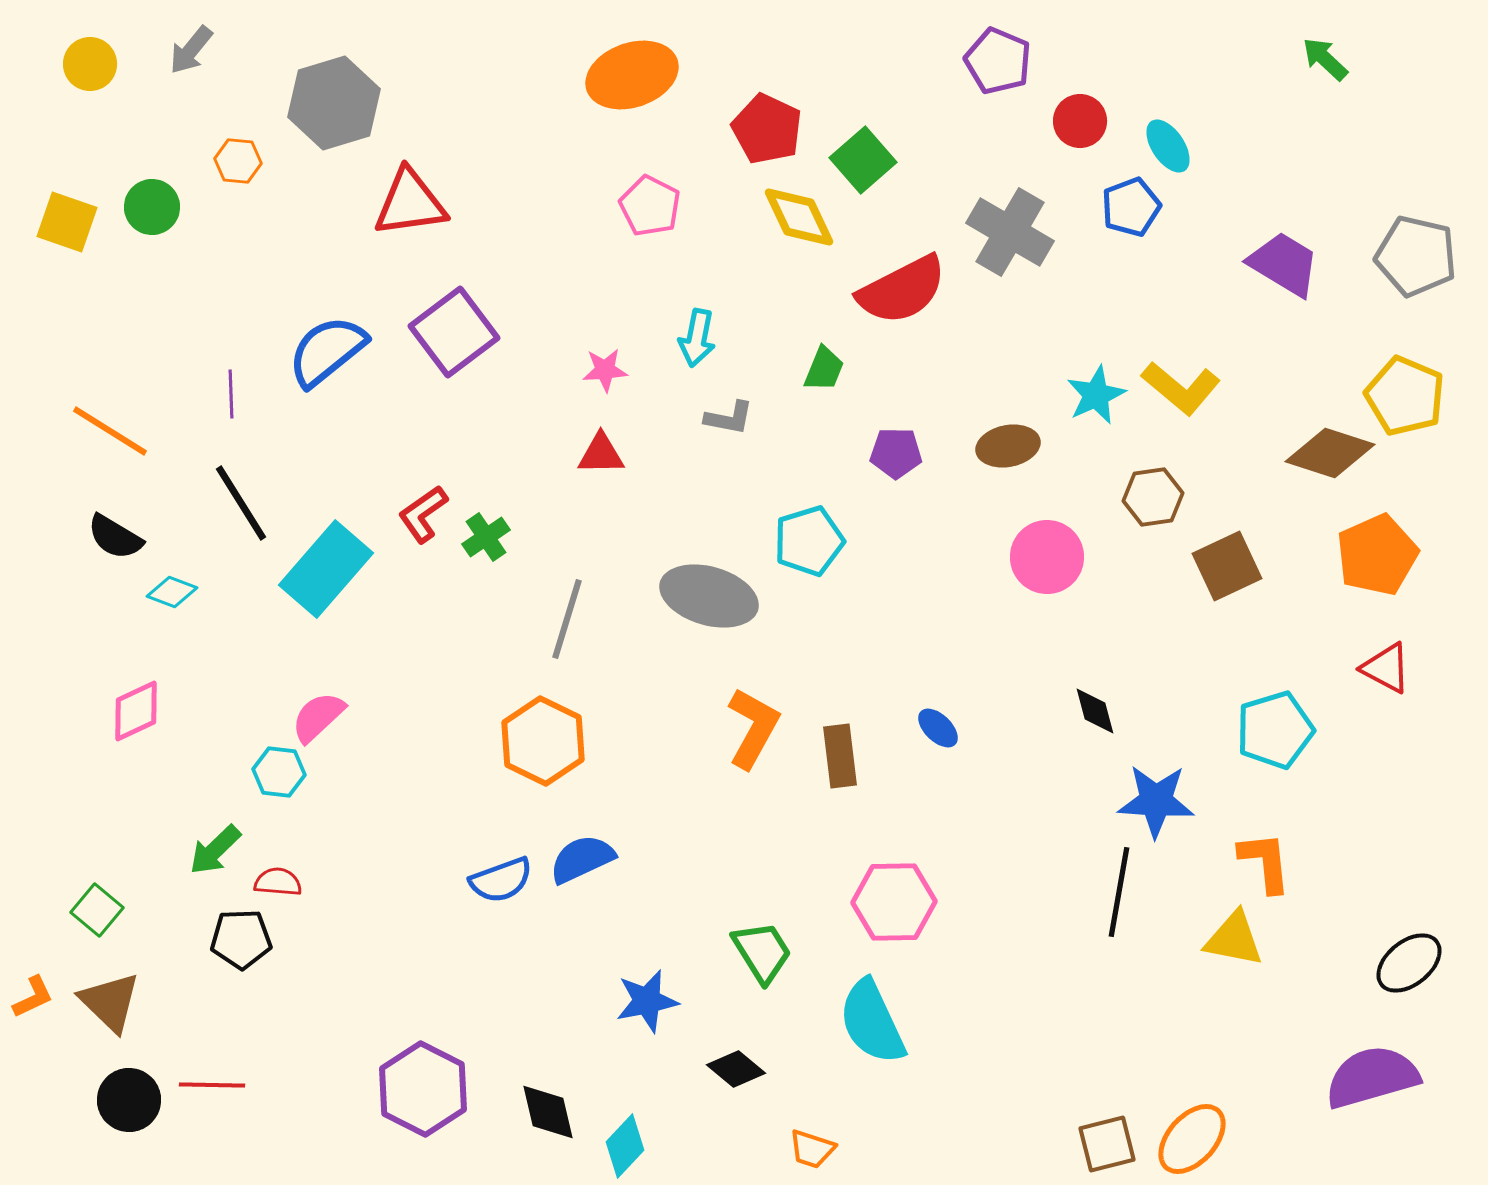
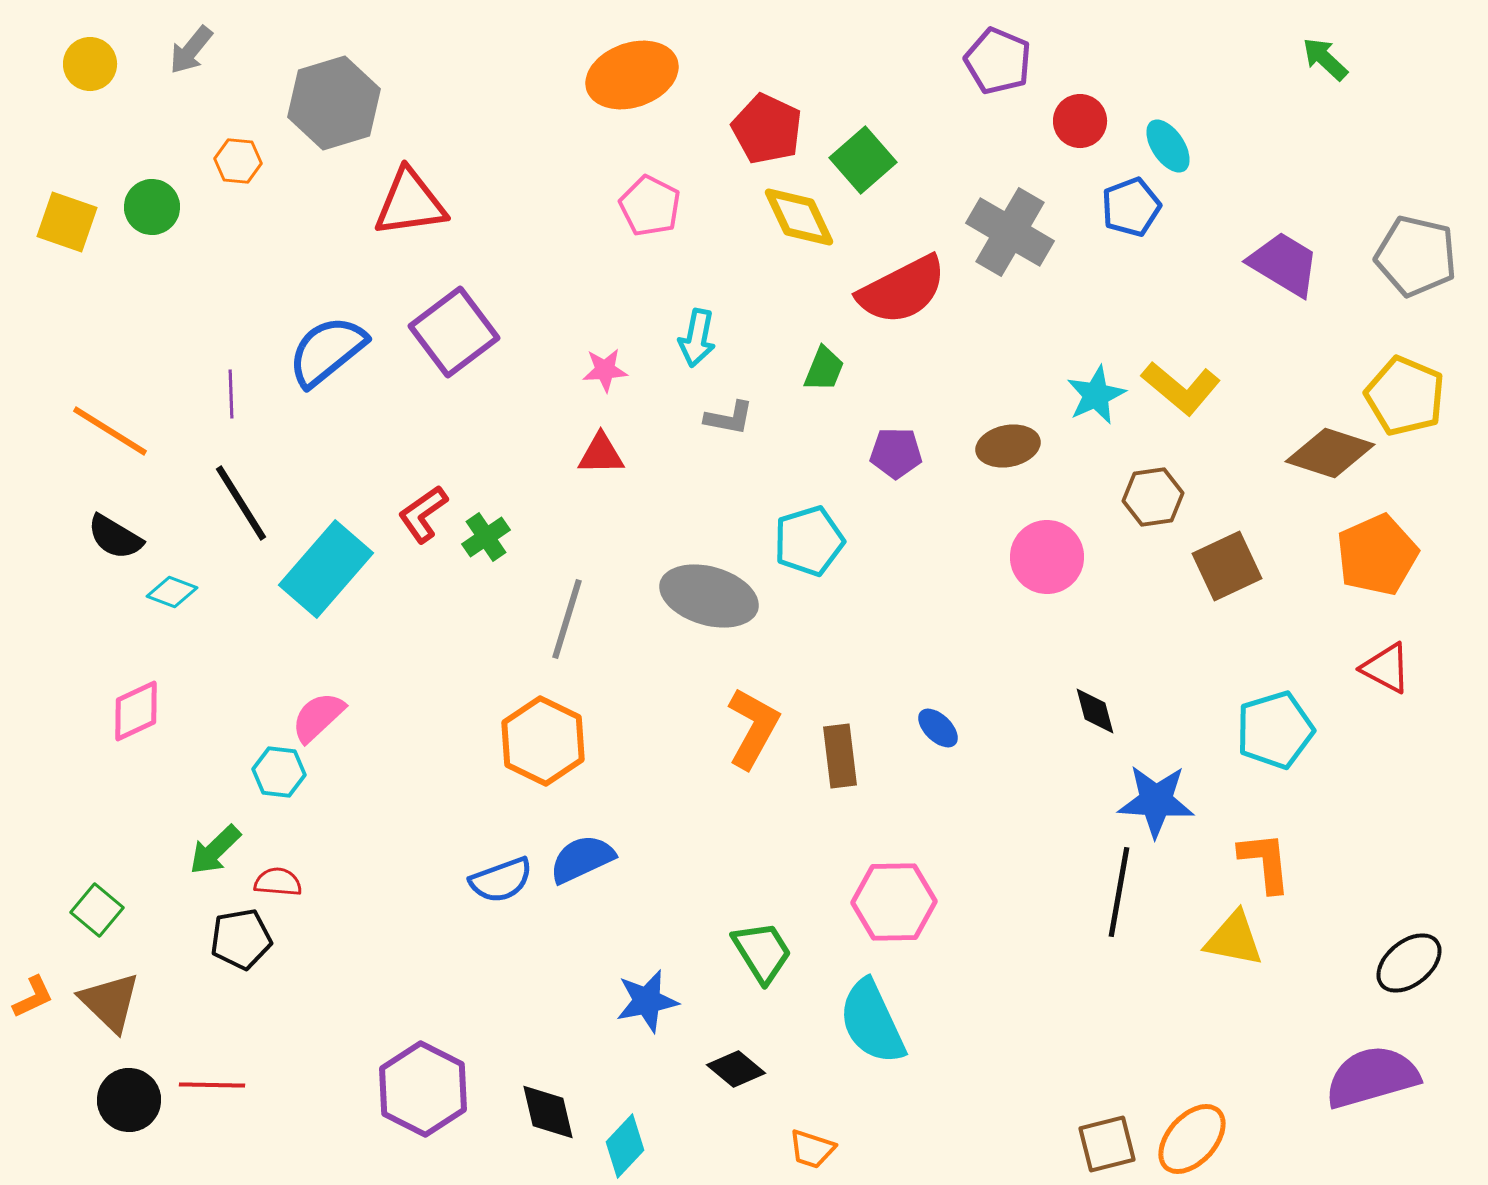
black pentagon at (241, 939): rotated 8 degrees counterclockwise
